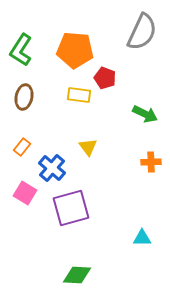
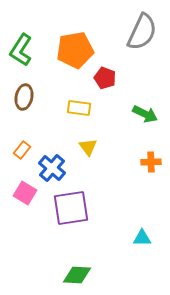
orange pentagon: rotated 15 degrees counterclockwise
yellow rectangle: moved 13 px down
orange rectangle: moved 3 px down
purple square: rotated 6 degrees clockwise
